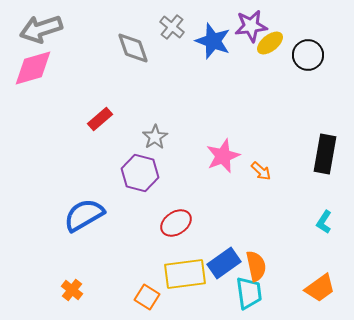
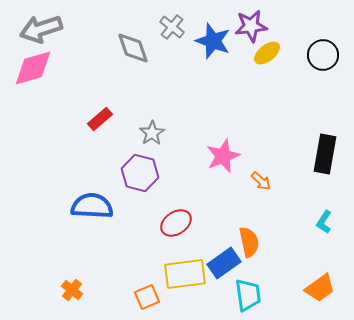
yellow ellipse: moved 3 px left, 10 px down
black circle: moved 15 px right
gray star: moved 3 px left, 4 px up
orange arrow: moved 10 px down
blue semicircle: moved 8 px right, 9 px up; rotated 33 degrees clockwise
orange semicircle: moved 7 px left, 24 px up
cyan trapezoid: moved 1 px left, 2 px down
orange square: rotated 35 degrees clockwise
